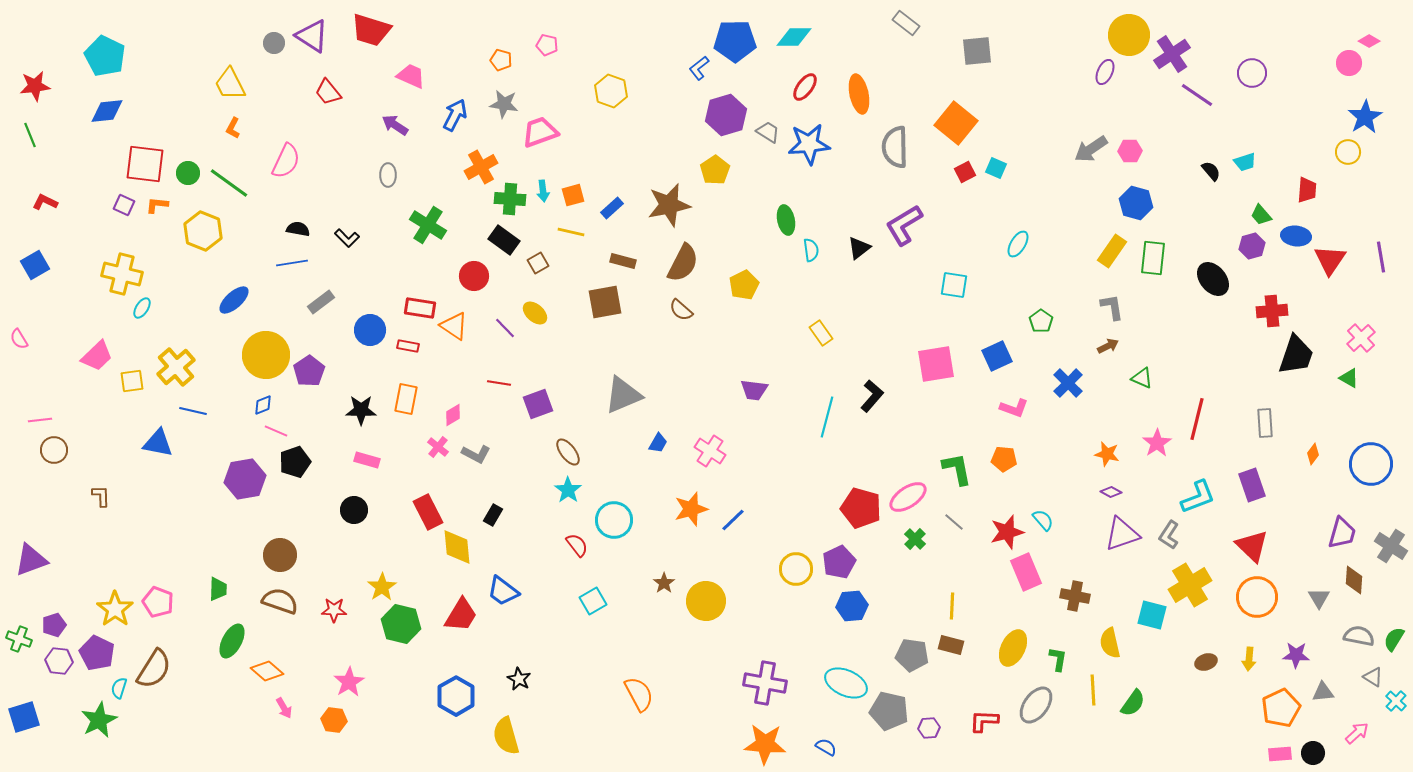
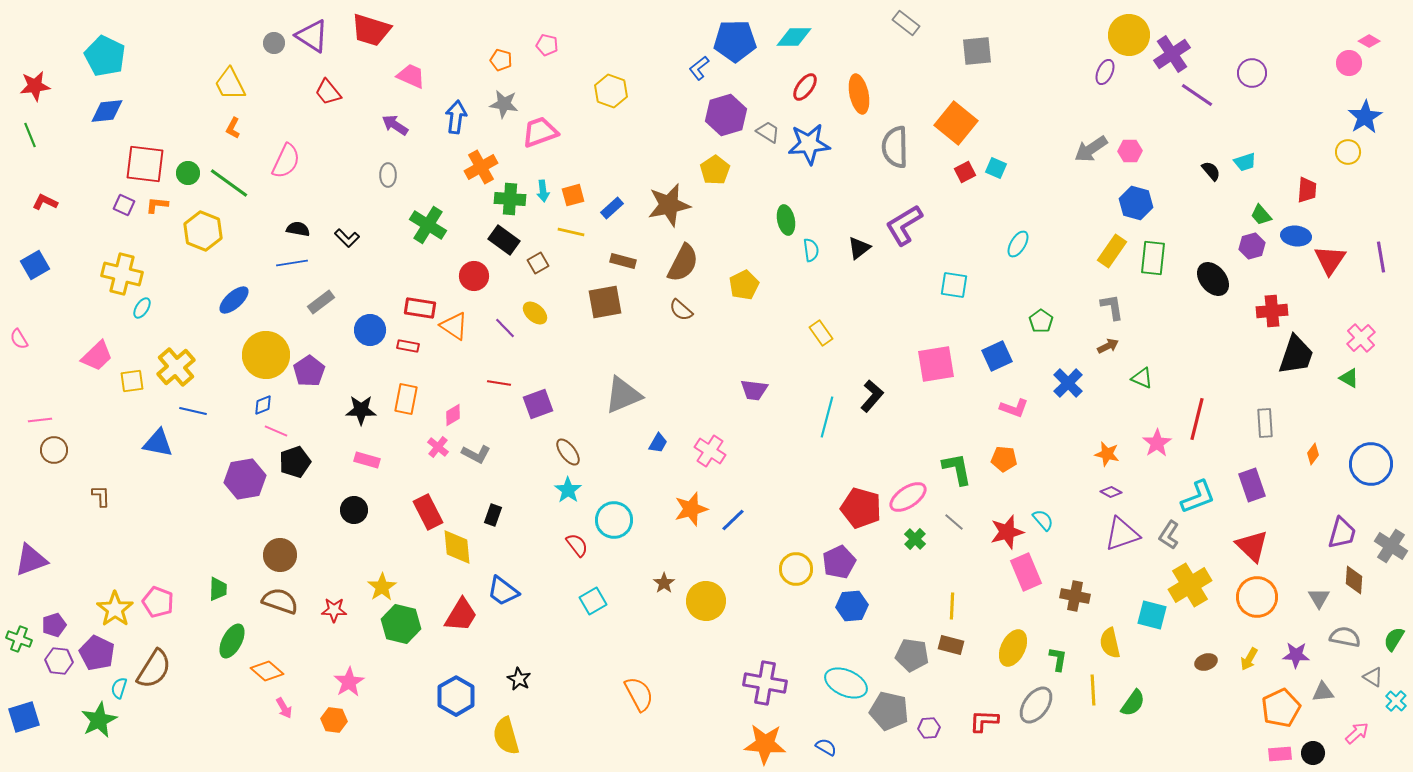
blue arrow at (455, 115): moved 1 px right, 2 px down; rotated 20 degrees counterclockwise
black rectangle at (493, 515): rotated 10 degrees counterclockwise
gray semicircle at (1359, 636): moved 14 px left, 1 px down
yellow arrow at (1249, 659): rotated 25 degrees clockwise
